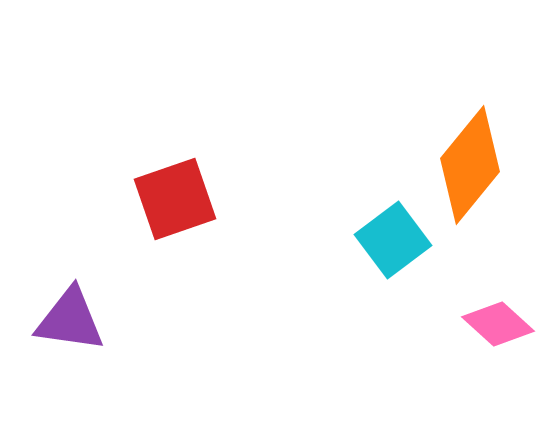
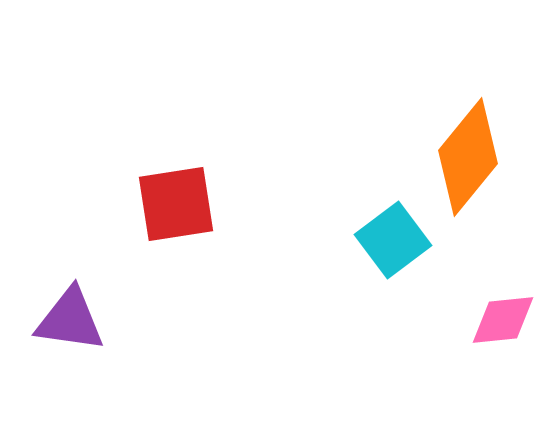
orange diamond: moved 2 px left, 8 px up
red square: moved 1 px right, 5 px down; rotated 10 degrees clockwise
pink diamond: moved 5 px right, 4 px up; rotated 48 degrees counterclockwise
